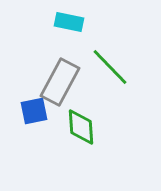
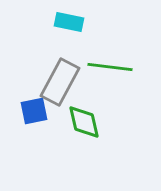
green line: rotated 39 degrees counterclockwise
green diamond: moved 3 px right, 5 px up; rotated 9 degrees counterclockwise
